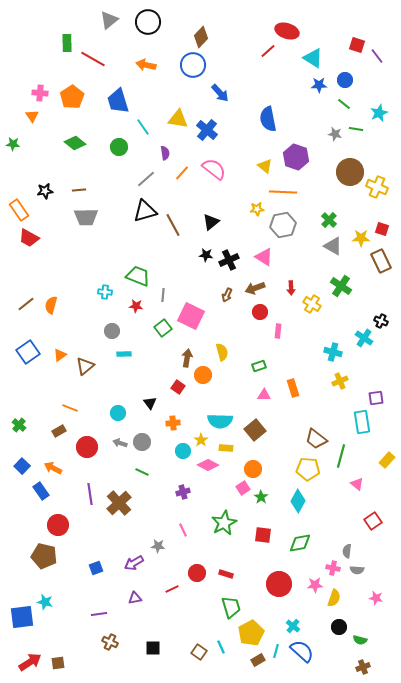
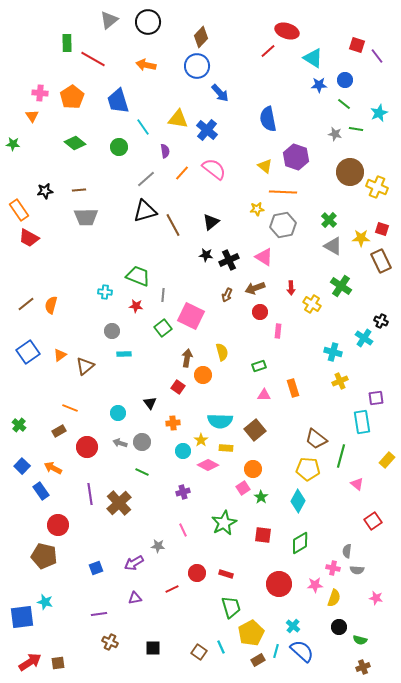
blue circle at (193, 65): moved 4 px right, 1 px down
purple semicircle at (165, 153): moved 2 px up
green diamond at (300, 543): rotated 20 degrees counterclockwise
